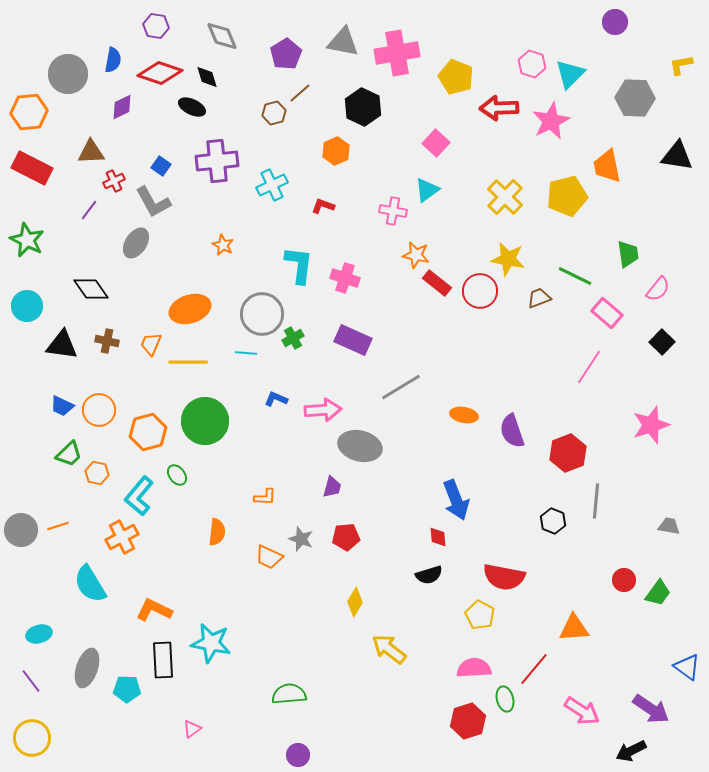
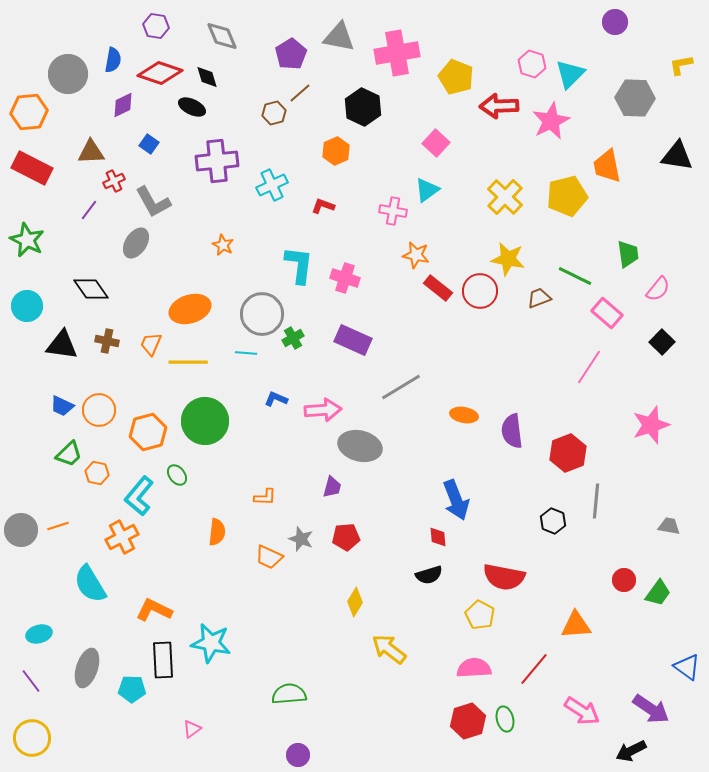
gray triangle at (343, 42): moved 4 px left, 5 px up
purple pentagon at (286, 54): moved 5 px right
purple diamond at (122, 107): moved 1 px right, 2 px up
red arrow at (499, 108): moved 2 px up
blue square at (161, 166): moved 12 px left, 22 px up
red rectangle at (437, 283): moved 1 px right, 5 px down
purple semicircle at (512, 431): rotated 12 degrees clockwise
orange triangle at (574, 628): moved 2 px right, 3 px up
cyan pentagon at (127, 689): moved 5 px right
green ellipse at (505, 699): moved 20 px down
